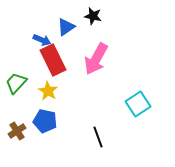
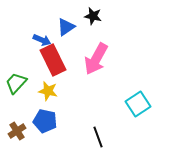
yellow star: rotated 18 degrees counterclockwise
